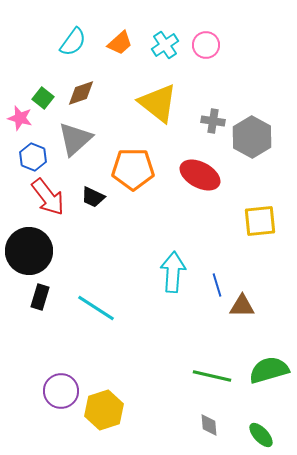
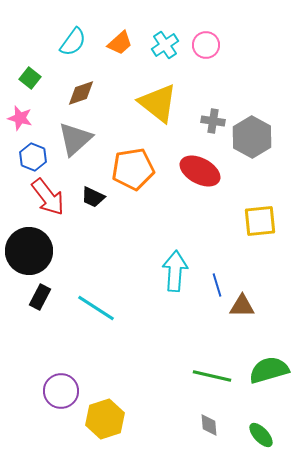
green square: moved 13 px left, 20 px up
orange pentagon: rotated 9 degrees counterclockwise
red ellipse: moved 4 px up
cyan arrow: moved 2 px right, 1 px up
black rectangle: rotated 10 degrees clockwise
yellow hexagon: moved 1 px right, 9 px down
